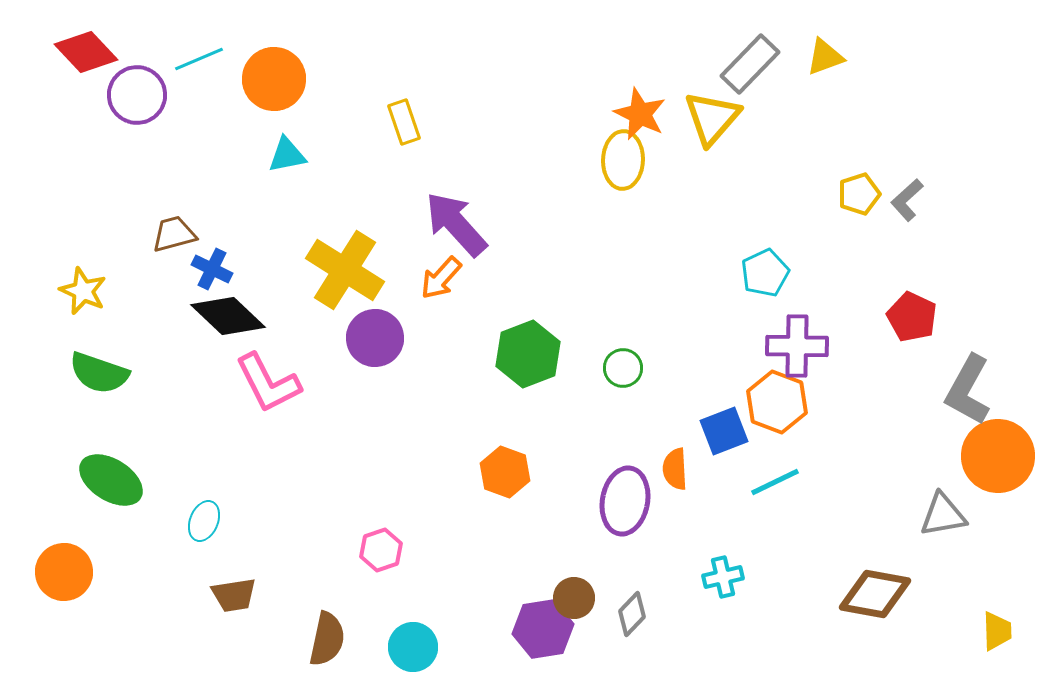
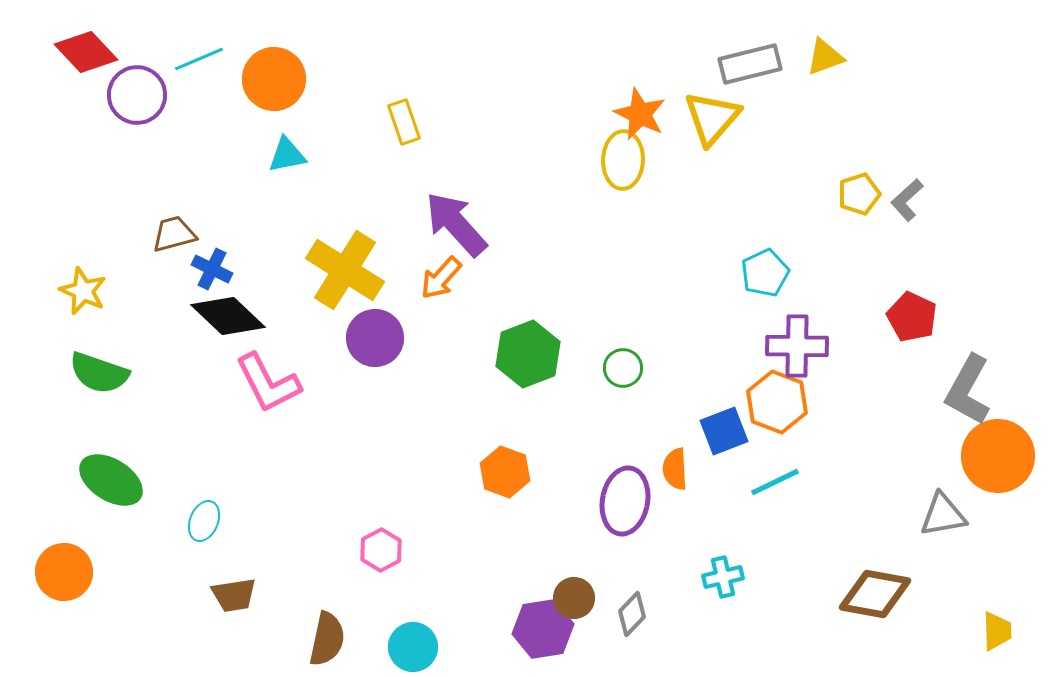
gray rectangle at (750, 64): rotated 32 degrees clockwise
pink hexagon at (381, 550): rotated 9 degrees counterclockwise
